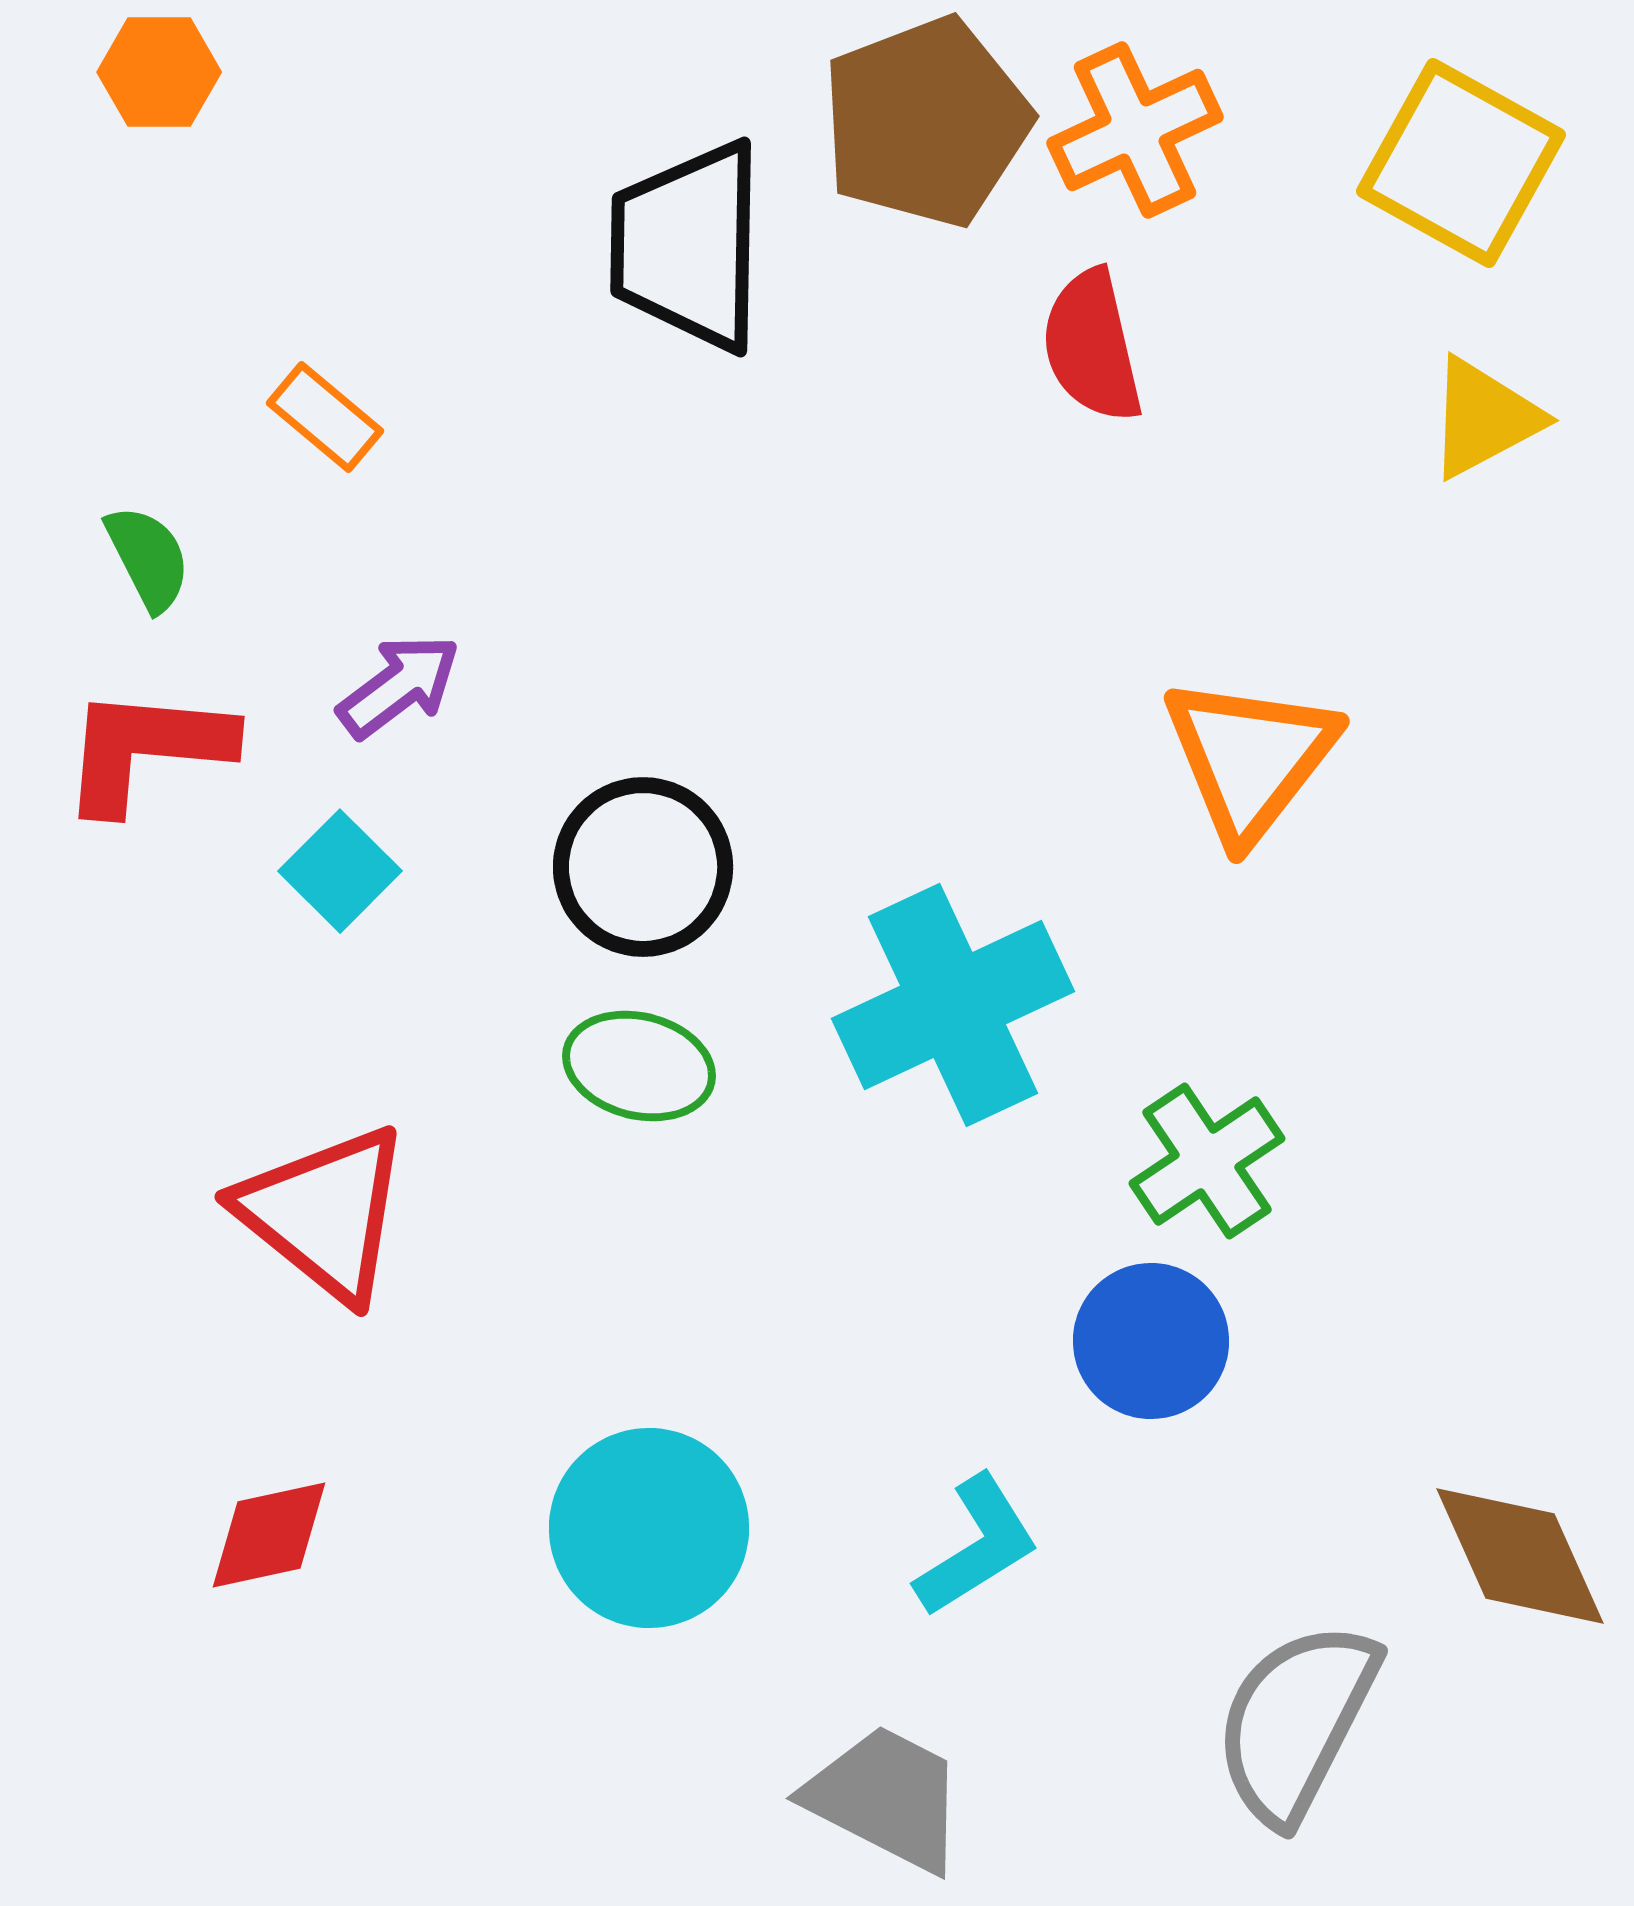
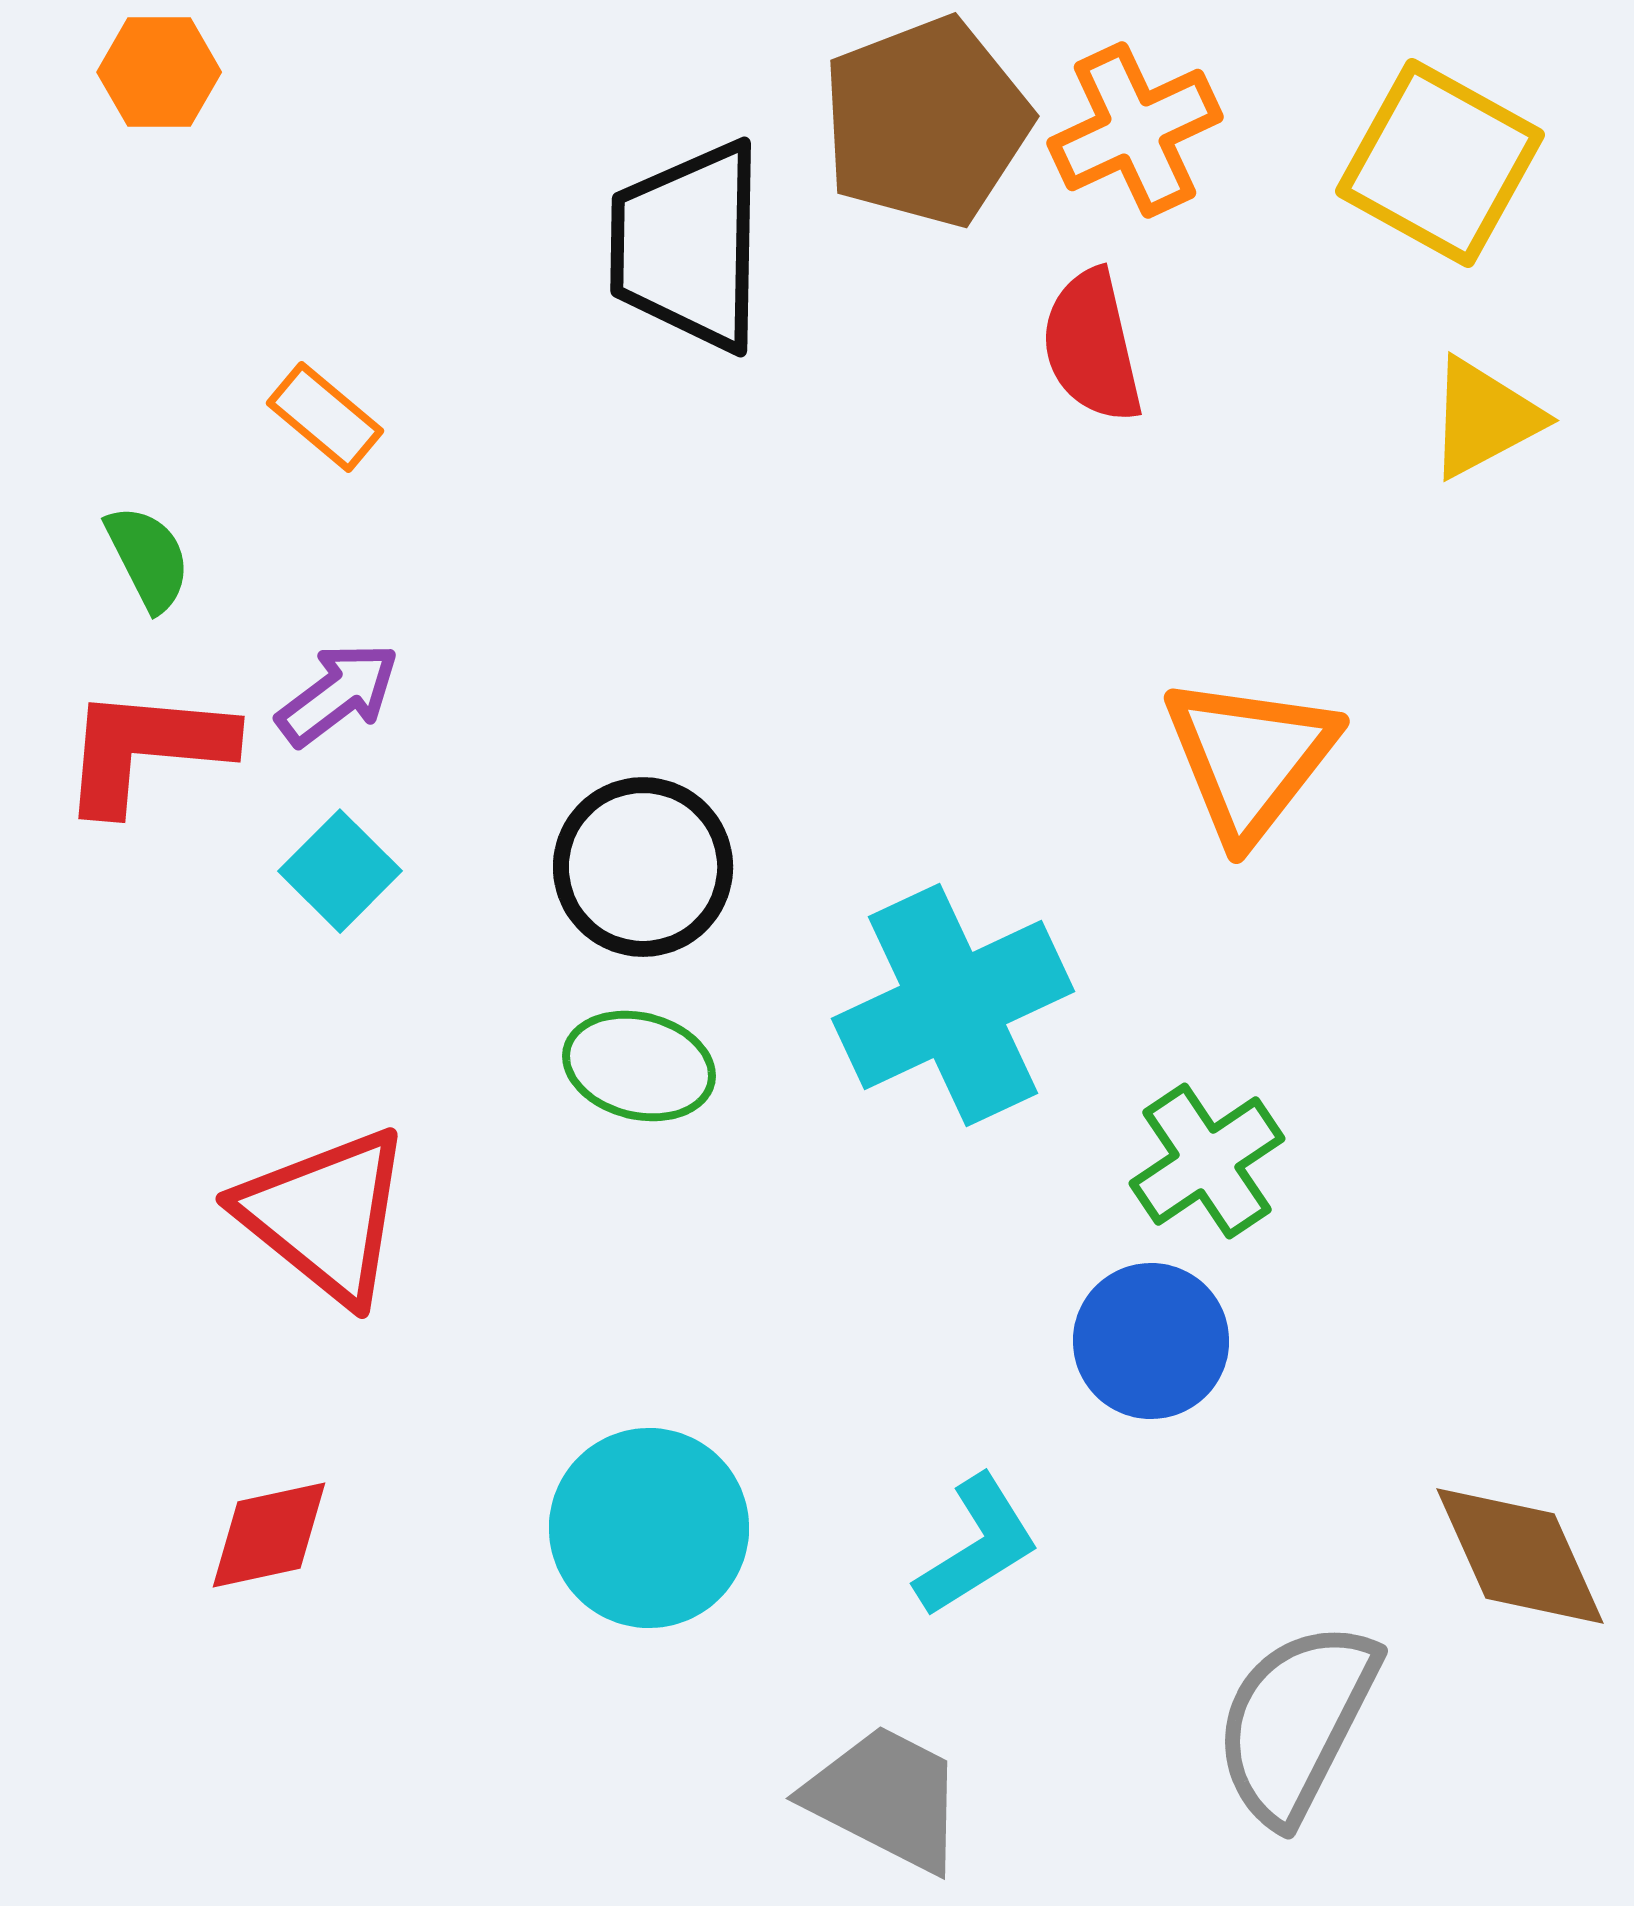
yellow square: moved 21 px left
purple arrow: moved 61 px left, 8 px down
red triangle: moved 1 px right, 2 px down
